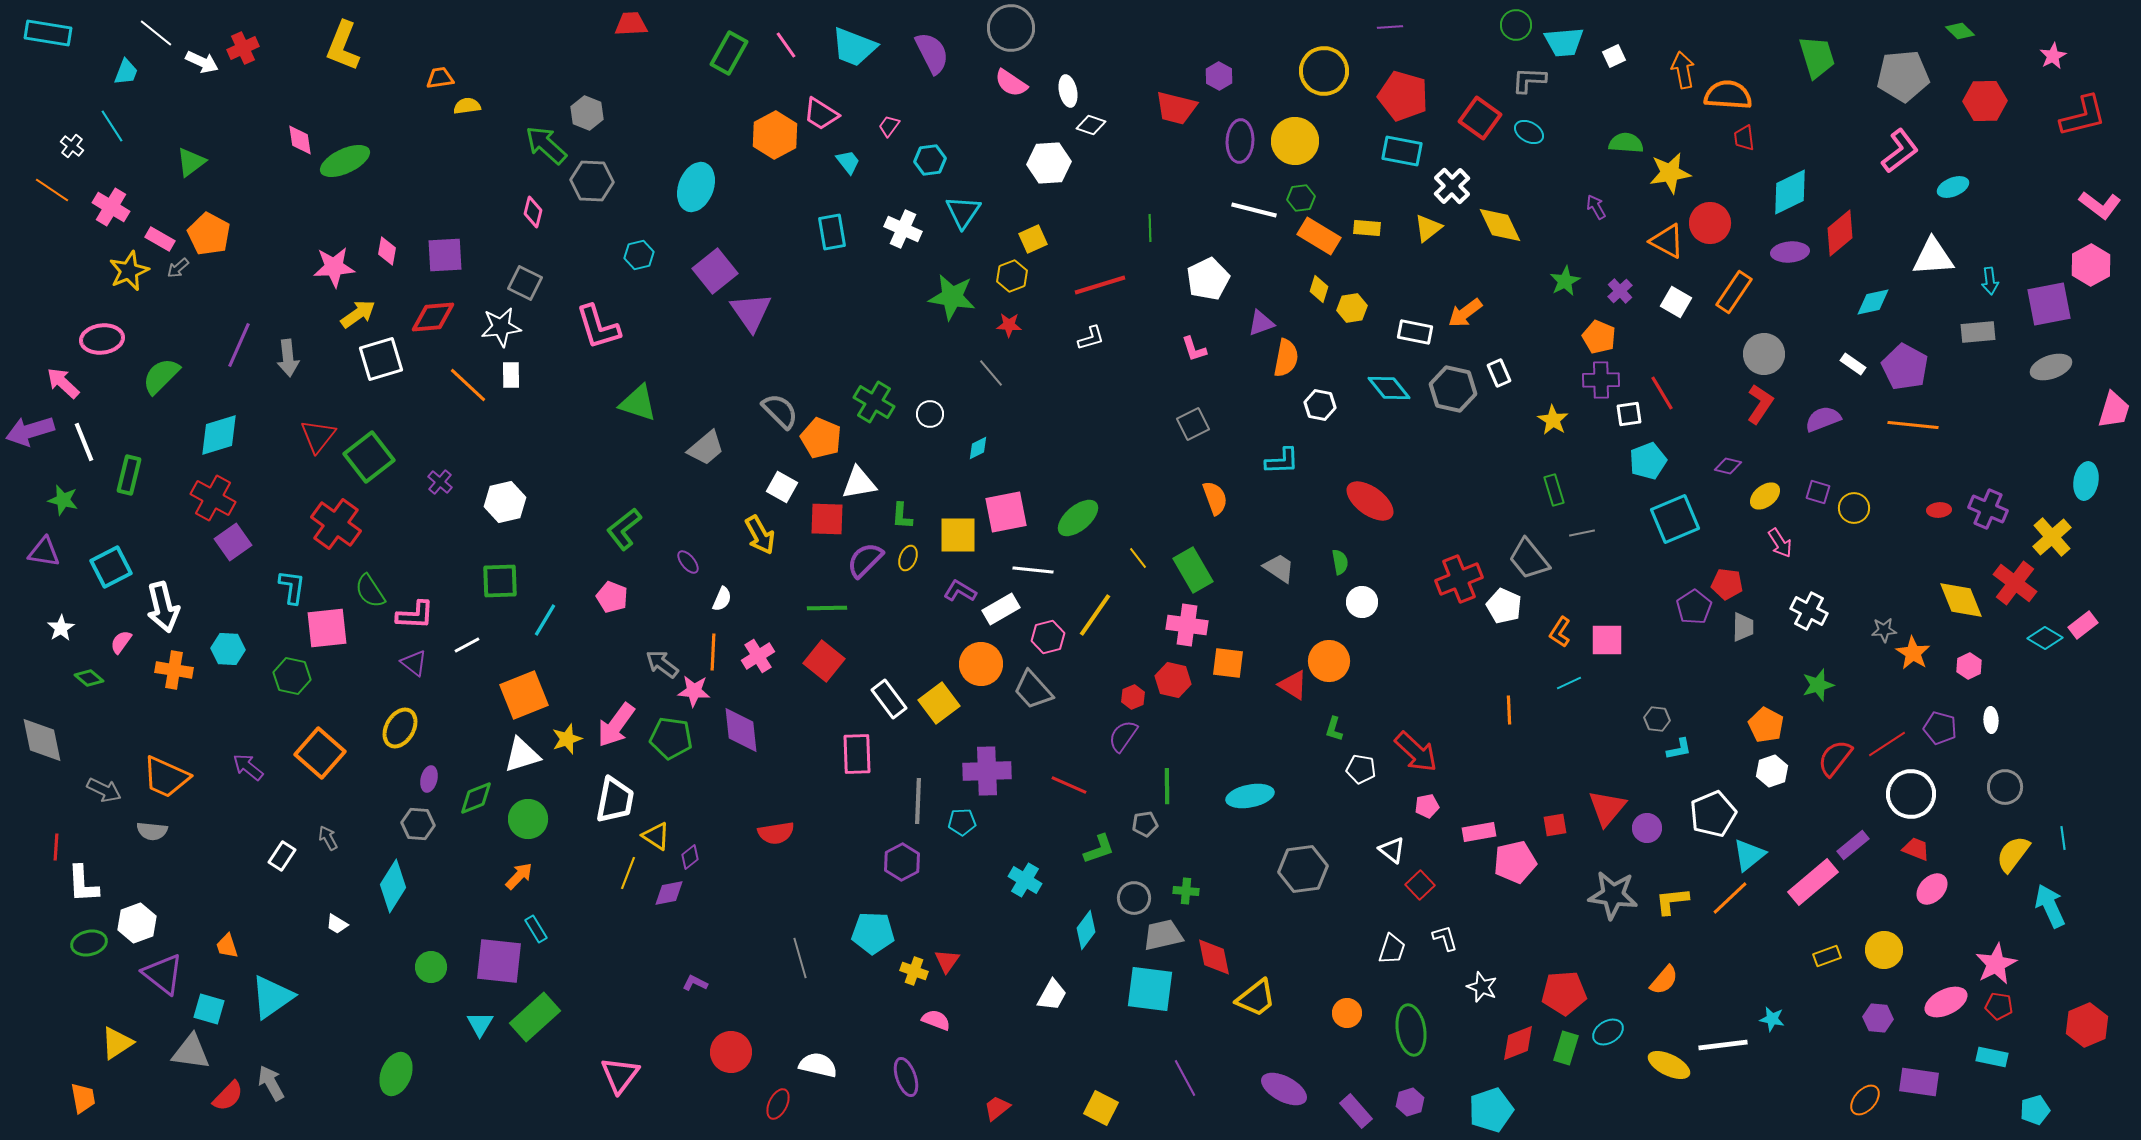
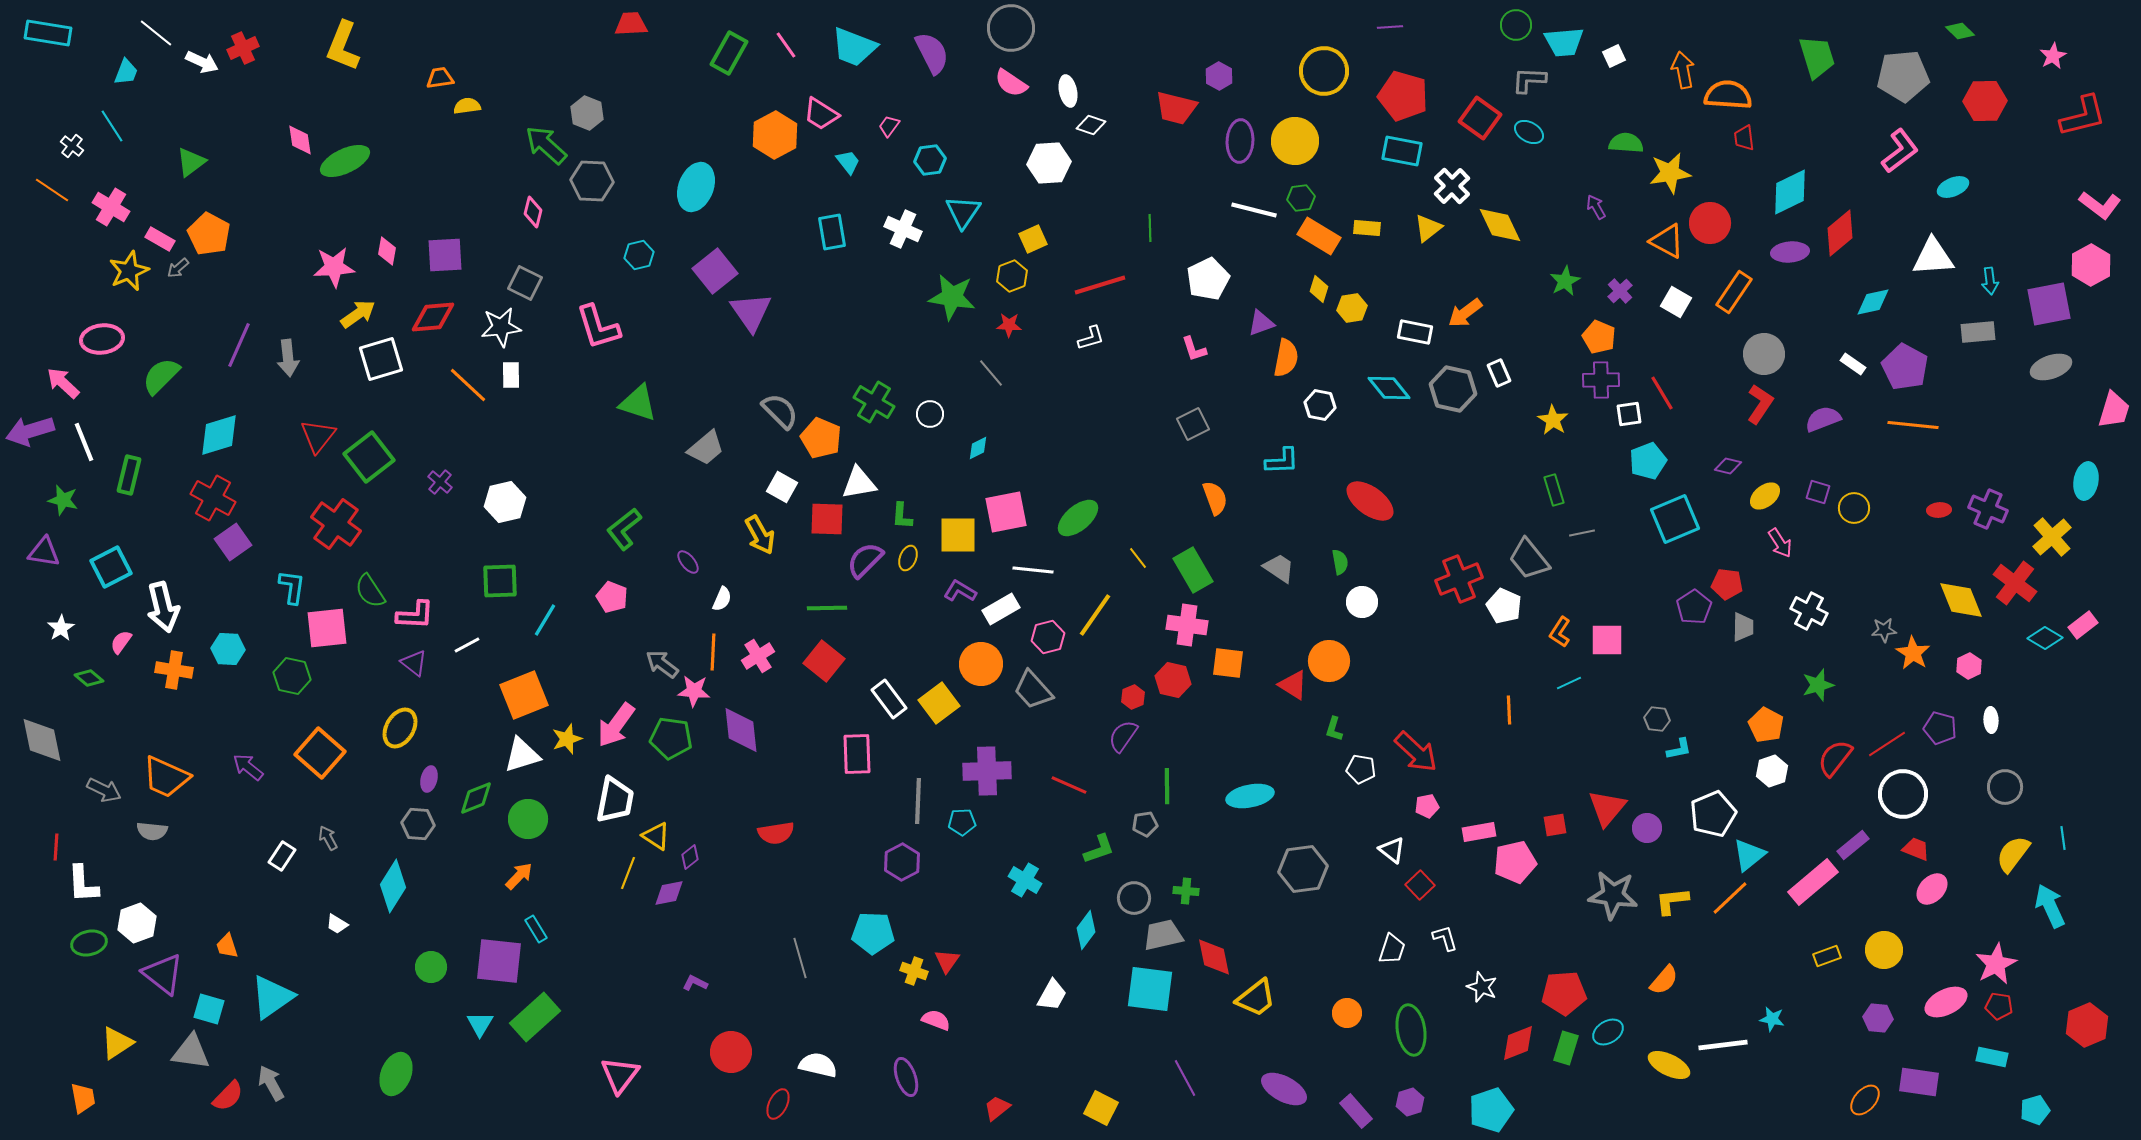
white circle at (1911, 794): moved 8 px left
